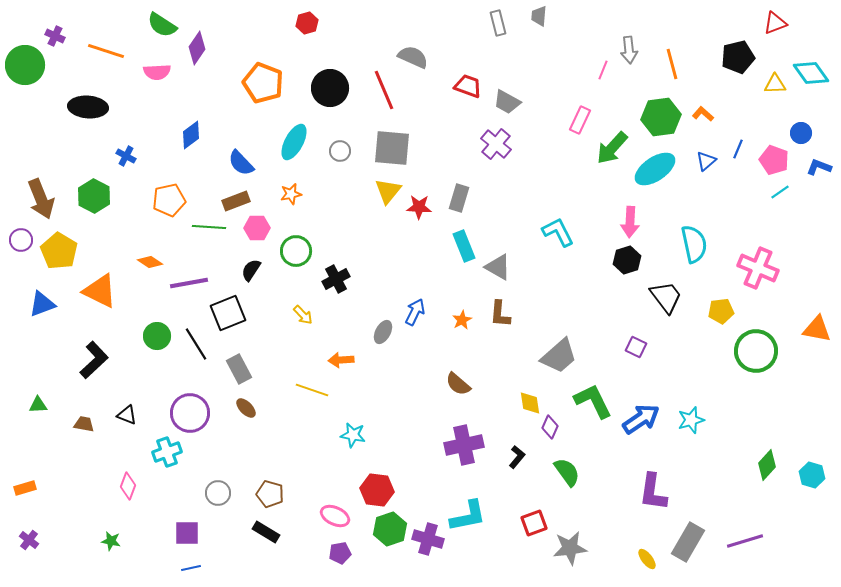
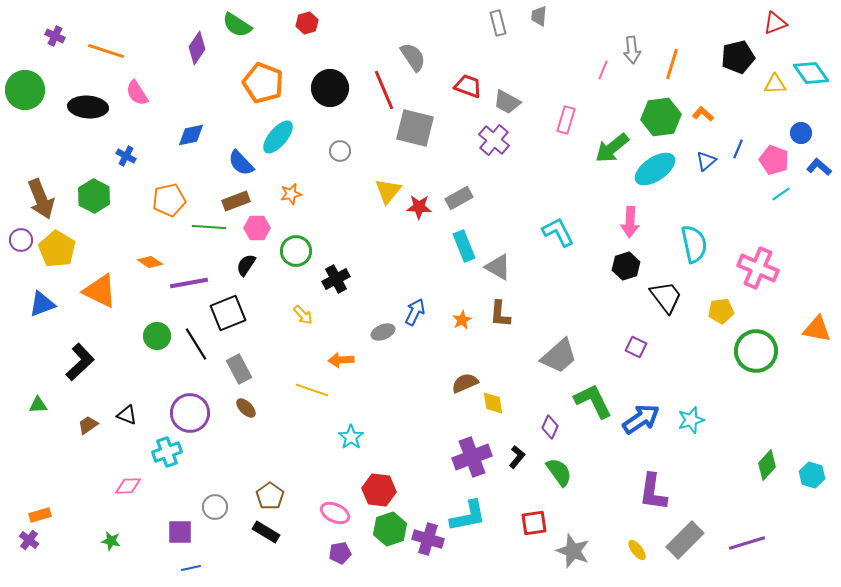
green semicircle at (162, 25): moved 75 px right
gray arrow at (629, 50): moved 3 px right
gray semicircle at (413, 57): rotated 32 degrees clockwise
orange line at (672, 64): rotated 32 degrees clockwise
green circle at (25, 65): moved 25 px down
pink semicircle at (157, 72): moved 20 px left, 21 px down; rotated 60 degrees clockwise
pink rectangle at (580, 120): moved 14 px left; rotated 8 degrees counterclockwise
blue diamond at (191, 135): rotated 24 degrees clockwise
cyan ellipse at (294, 142): moved 16 px left, 5 px up; rotated 12 degrees clockwise
purple cross at (496, 144): moved 2 px left, 4 px up
gray square at (392, 148): moved 23 px right, 20 px up; rotated 9 degrees clockwise
green arrow at (612, 148): rotated 9 degrees clockwise
blue L-shape at (819, 167): rotated 20 degrees clockwise
cyan line at (780, 192): moved 1 px right, 2 px down
gray rectangle at (459, 198): rotated 44 degrees clockwise
yellow pentagon at (59, 251): moved 2 px left, 2 px up
black hexagon at (627, 260): moved 1 px left, 6 px down
black semicircle at (251, 270): moved 5 px left, 5 px up
gray ellipse at (383, 332): rotated 40 degrees clockwise
black L-shape at (94, 360): moved 14 px left, 2 px down
brown semicircle at (458, 384): moved 7 px right, 1 px up; rotated 116 degrees clockwise
yellow diamond at (530, 403): moved 37 px left
brown trapezoid at (84, 424): moved 4 px right, 1 px down; rotated 45 degrees counterclockwise
cyan star at (353, 435): moved 2 px left, 2 px down; rotated 25 degrees clockwise
purple cross at (464, 445): moved 8 px right, 12 px down; rotated 9 degrees counterclockwise
green semicircle at (567, 472): moved 8 px left
pink diamond at (128, 486): rotated 68 degrees clockwise
orange rectangle at (25, 488): moved 15 px right, 27 px down
red hexagon at (377, 490): moved 2 px right
gray circle at (218, 493): moved 3 px left, 14 px down
brown pentagon at (270, 494): moved 2 px down; rotated 20 degrees clockwise
pink ellipse at (335, 516): moved 3 px up
red square at (534, 523): rotated 12 degrees clockwise
purple square at (187, 533): moved 7 px left, 1 px up
purple line at (745, 541): moved 2 px right, 2 px down
gray rectangle at (688, 542): moved 3 px left, 2 px up; rotated 15 degrees clockwise
gray star at (570, 548): moved 3 px right, 3 px down; rotated 28 degrees clockwise
yellow ellipse at (647, 559): moved 10 px left, 9 px up
